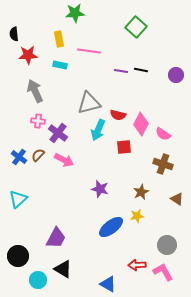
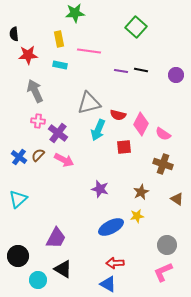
blue ellipse: rotated 10 degrees clockwise
red arrow: moved 22 px left, 2 px up
pink L-shape: rotated 85 degrees counterclockwise
